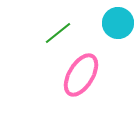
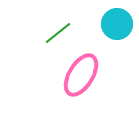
cyan circle: moved 1 px left, 1 px down
